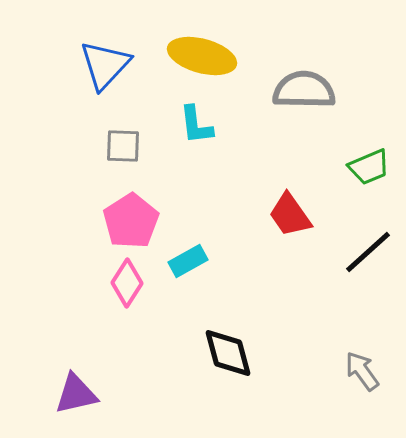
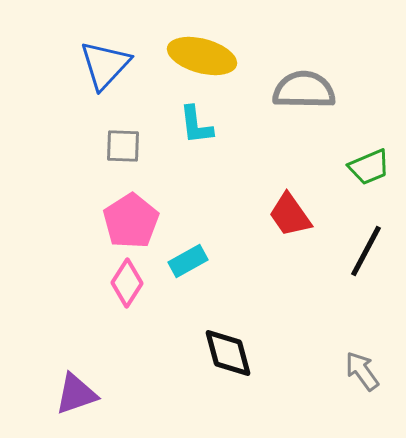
black line: moved 2 px left, 1 px up; rotated 20 degrees counterclockwise
purple triangle: rotated 6 degrees counterclockwise
